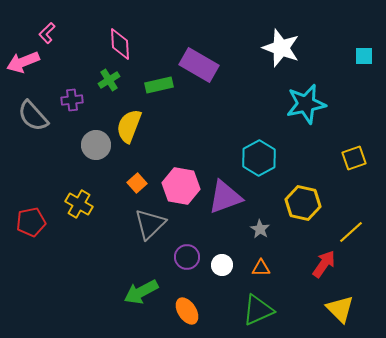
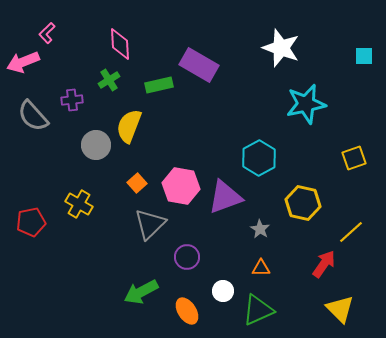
white circle: moved 1 px right, 26 px down
